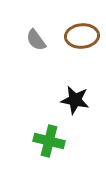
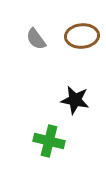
gray semicircle: moved 1 px up
